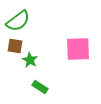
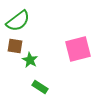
pink square: rotated 12 degrees counterclockwise
